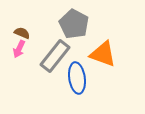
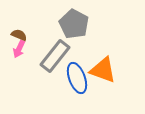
brown semicircle: moved 3 px left, 2 px down
orange triangle: moved 16 px down
blue ellipse: rotated 12 degrees counterclockwise
